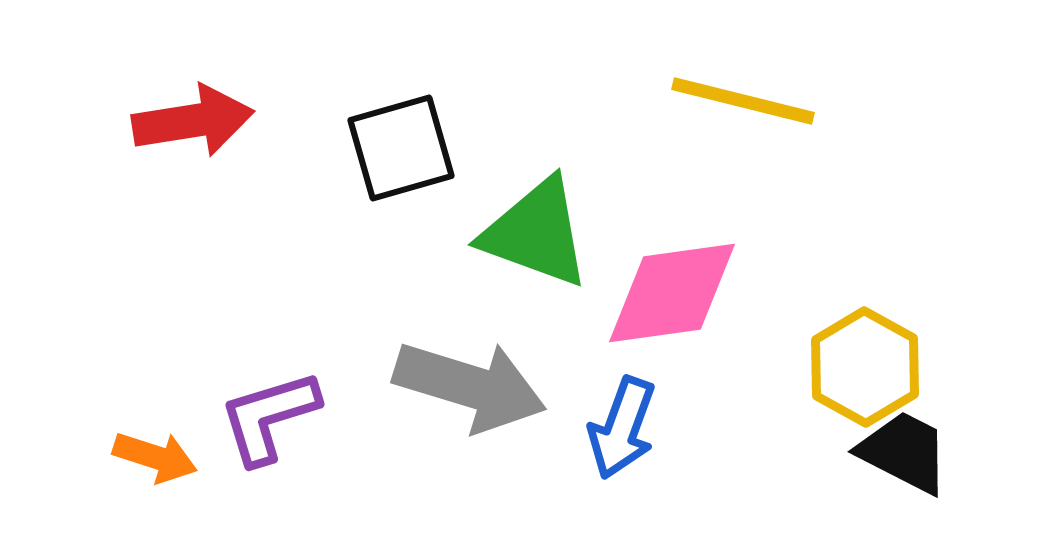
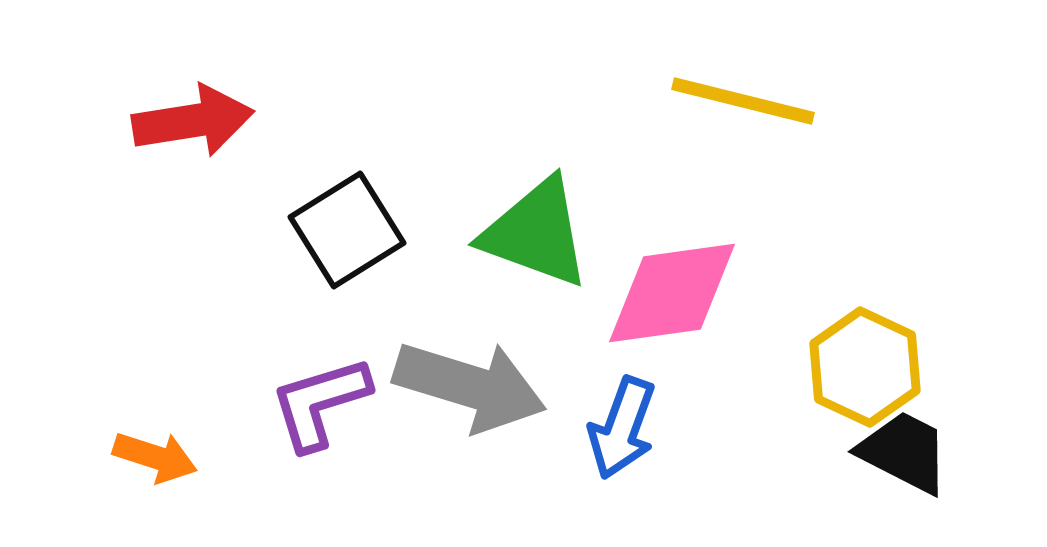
black square: moved 54 px left, 82 px down; rotated 16 degrees counterclockwise
yellow hexagon: rotated 4 degrees counterclockwise
purple L-shape: moved 51 px right, 14 px up
